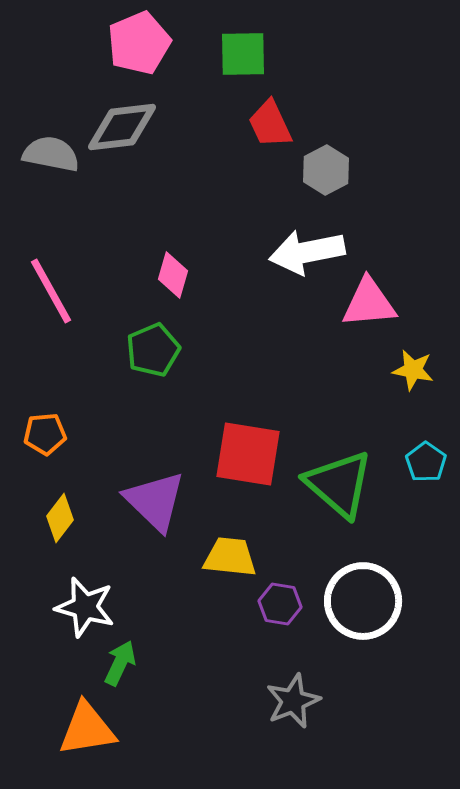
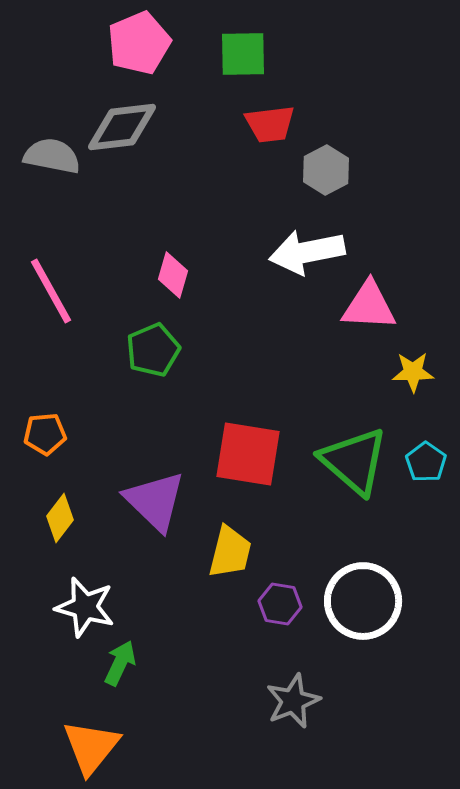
red trapezoid: rotated 72 degrees counterclockwise
gray semicircle: moved 1 px right, 2 px down
pink triangle: moved 3 px down; rotated 8 degrees clockwise
yellow star: moved 2 px down; rotated 12 degrees counterclockwise
green triangle: moved 15 px right, 23 px up
yellow trapezoid: moved 5 px up; rotated 98 degrees clockwise
orange triangle: moved 4 px right, 18 px down; rotated 42 degrees counterclockwise
